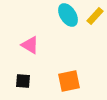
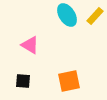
cyan ellipse: moved 1 px left
